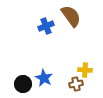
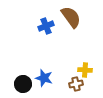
brown semicircle: moved 1 px down
blue star: rotated 12 degrees counterclockwise
